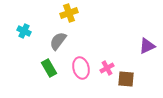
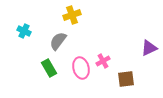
yellow cross: moved 3 px right, 2 px down
purple triangle: moved 2 px right, 2 px down
pink cross: moved 4 px left, 7 px up
brown square: rotated 12 degrees counterclockwise
